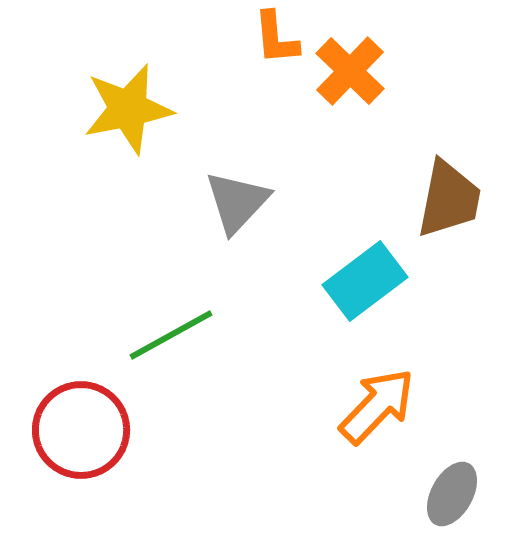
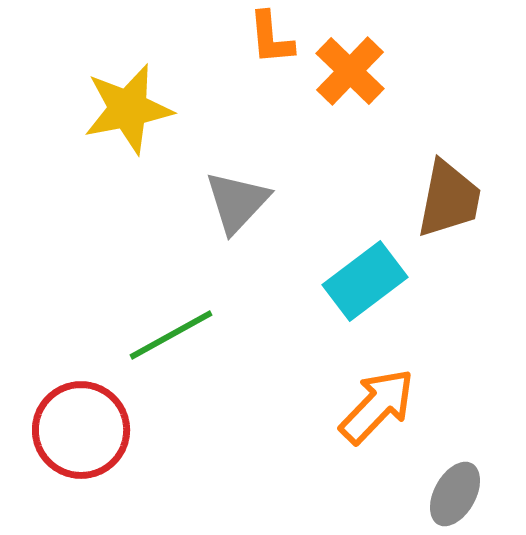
orange L-shape: moved 5 px left
gray ellipse: moved 3 px right
